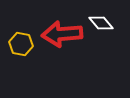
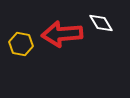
white diamond: rotated 10 degrees clockwise
